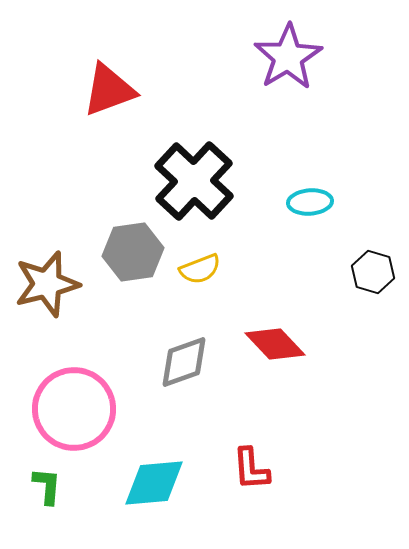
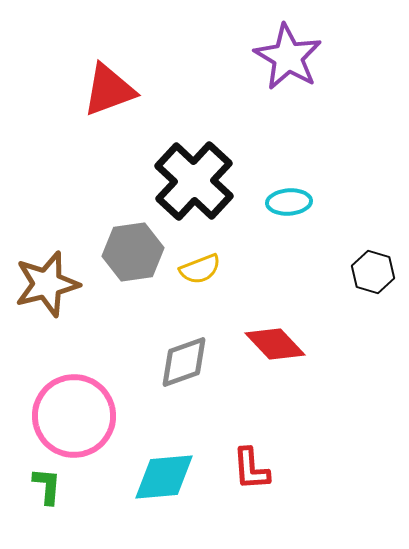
purple star: rotated 10 degrees counterclockwise
cyan ellipse: moved 21 px left
pink circle: moved 7 px down
cyan diamond: moved 10 px right, 6 px up
